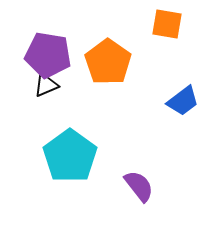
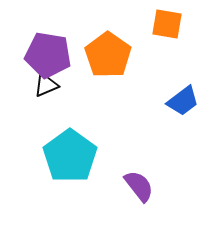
orange pentagon: moved 7 px up
